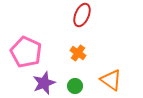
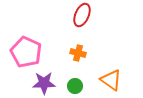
orange cross: rotated 21 degrees counterclockwise
purple star: rotated 20 degrees clockwise
